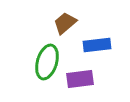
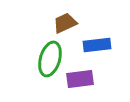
brown trapezoid: rotated 15 degrees clockwise
green ellipse: moved 3 px right, 3 px up
